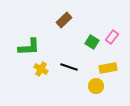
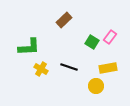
pink rectangle: moved 2 px left
